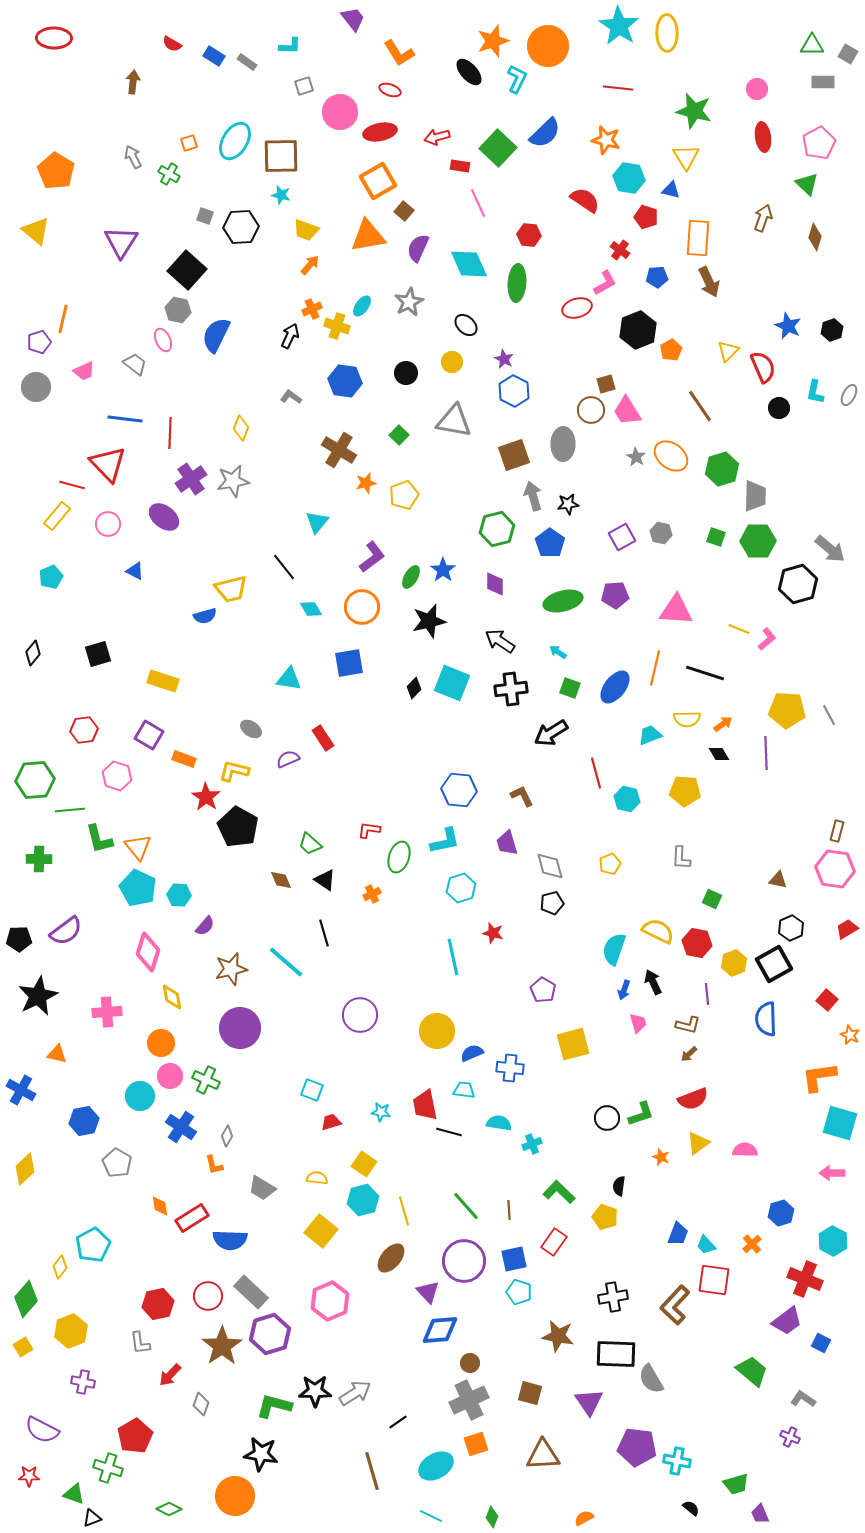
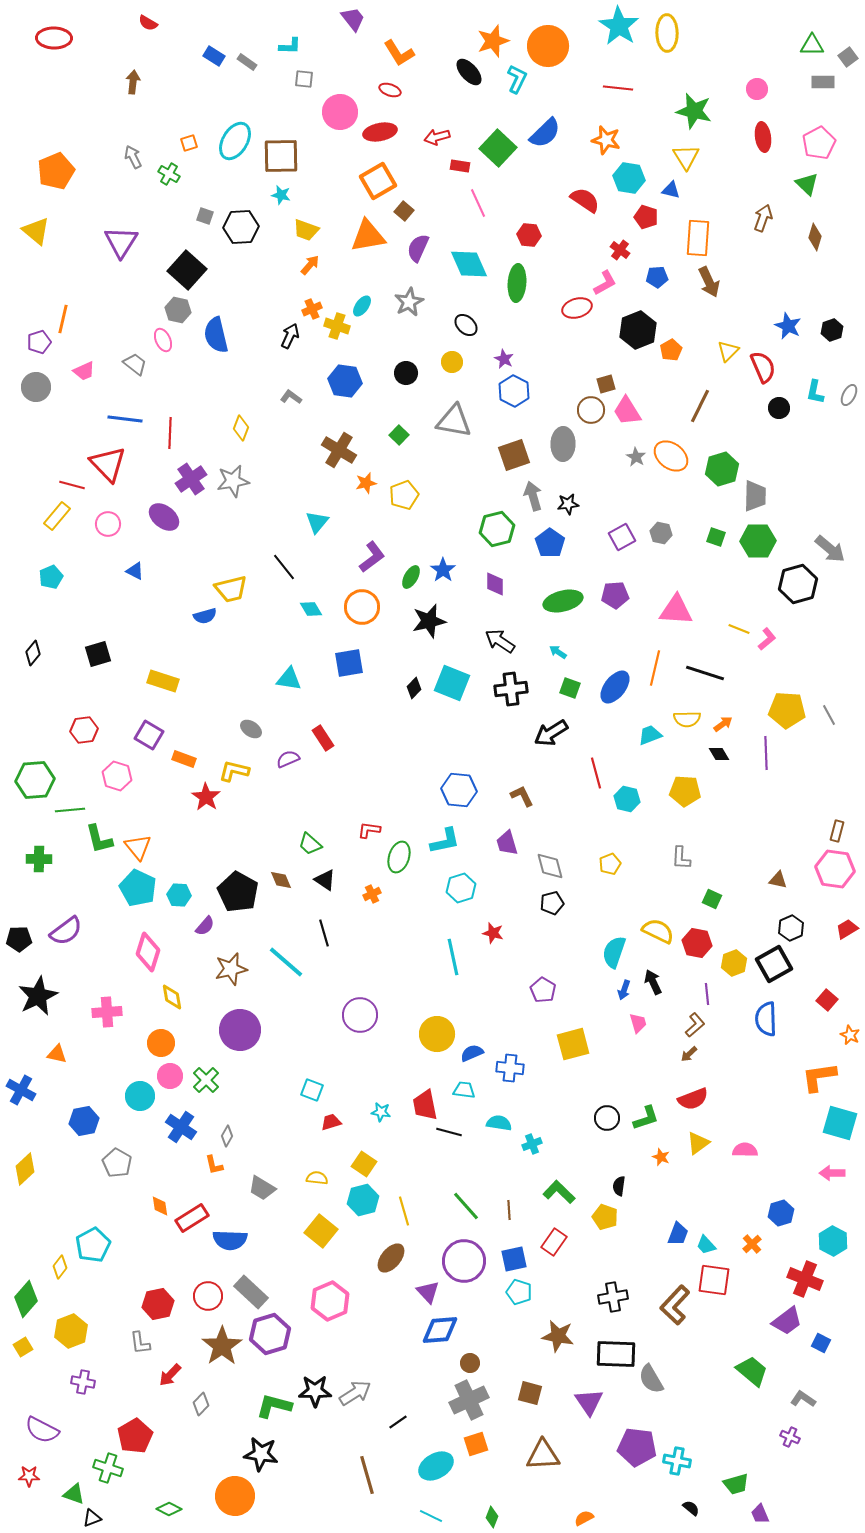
red semicircle at (172, 44): moved 24 px left, 21 px up
gray square at (848, 54): moved 3 px down; rotated 24 degrees clockwise
gray square at (304, 86): moved 7 px up; rotated 24 degrees clockwise
orange pentagon at (56, 171): rotated 18 degrees clockwise
blue semicircle at (216, 335): rotated 39 degrees counterclockwise
brown line at (700, 406): rotated 60 degrees clockwise
black pentagon at (238, 827): moved 65 px down
cyan semicircle at (614, 949): moved 3 px down
brown L-shape at (688, 1025): moved 7 px right; rotated 55 degrees counterclockwise
purple circle at (240, 1028): moved 2 px down
yellow circle at (437, 1031): moved 3 px down
green cross at (206, 1080): rotated 20 degrees clockwise
green L-shape at (641, 1114): moved 5 px right, 4 px down
gray diamond at (201, 1404): rotated 25 degrees clockwise
brown line at (372, 1471): moved 5 px left, 4 px down
